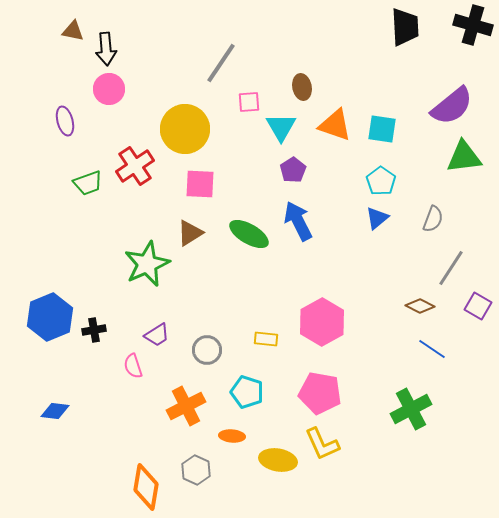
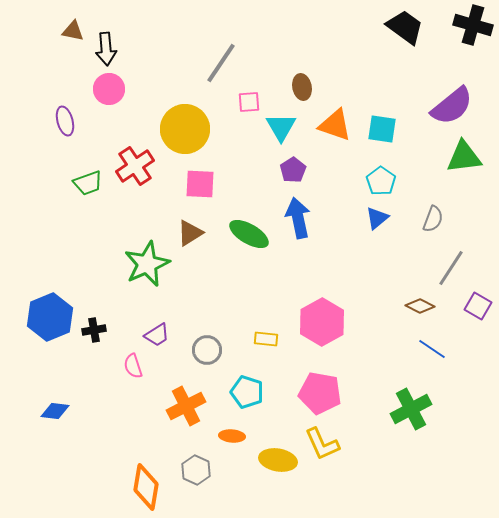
black trapezoid at (405, 27): rotated 51 degrees counterclockwise
blue arrow at (298, 221): moved 3 px up; rotated 15 degrees clockwise
